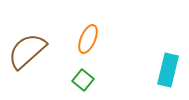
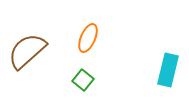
orange ellipse: moved 1 px up
